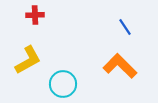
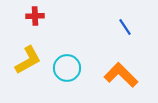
red cross: moved 1 px down
orange L-shape: moved 1 px right, 9 px down
cyan circle: moved 4 px right, 16 px up
